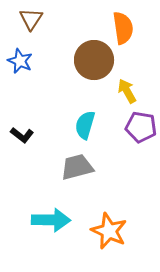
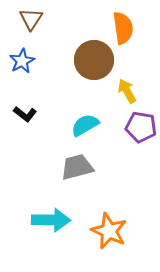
blue star: moved 2 px right; rotated 20 degrees clockwise
cyan semicircle: rotated 44 degrees clockwise
black L-shape: moved 3 px right, 21 px up
